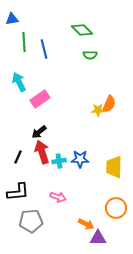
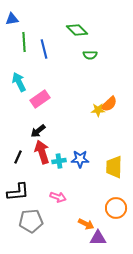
green diamond: moved 5 px left
orange semicircle: rotated 24 degrees clockwise
black arrow: moved 1 px left, 1 px up
